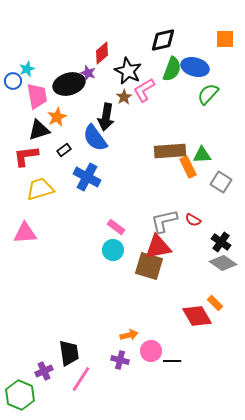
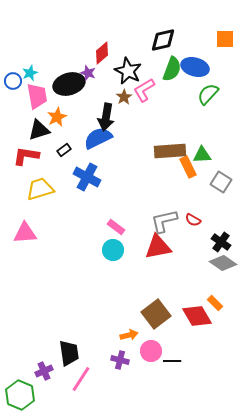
cyan star at (27, 69): moved 3 px right, 4 px down
blue semicircle at (95, 138): moved 3 px right; rotated 100 degrees clockwise
red L-shape at (26, 156): rotated 16 degrees clockwise
brown square at (149, 266): moved 7 px right, 48 px down; rotated 36 degrees clockwise
